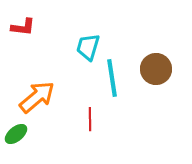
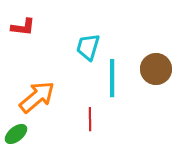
cyan line: rotated 9 degrees clockwise
